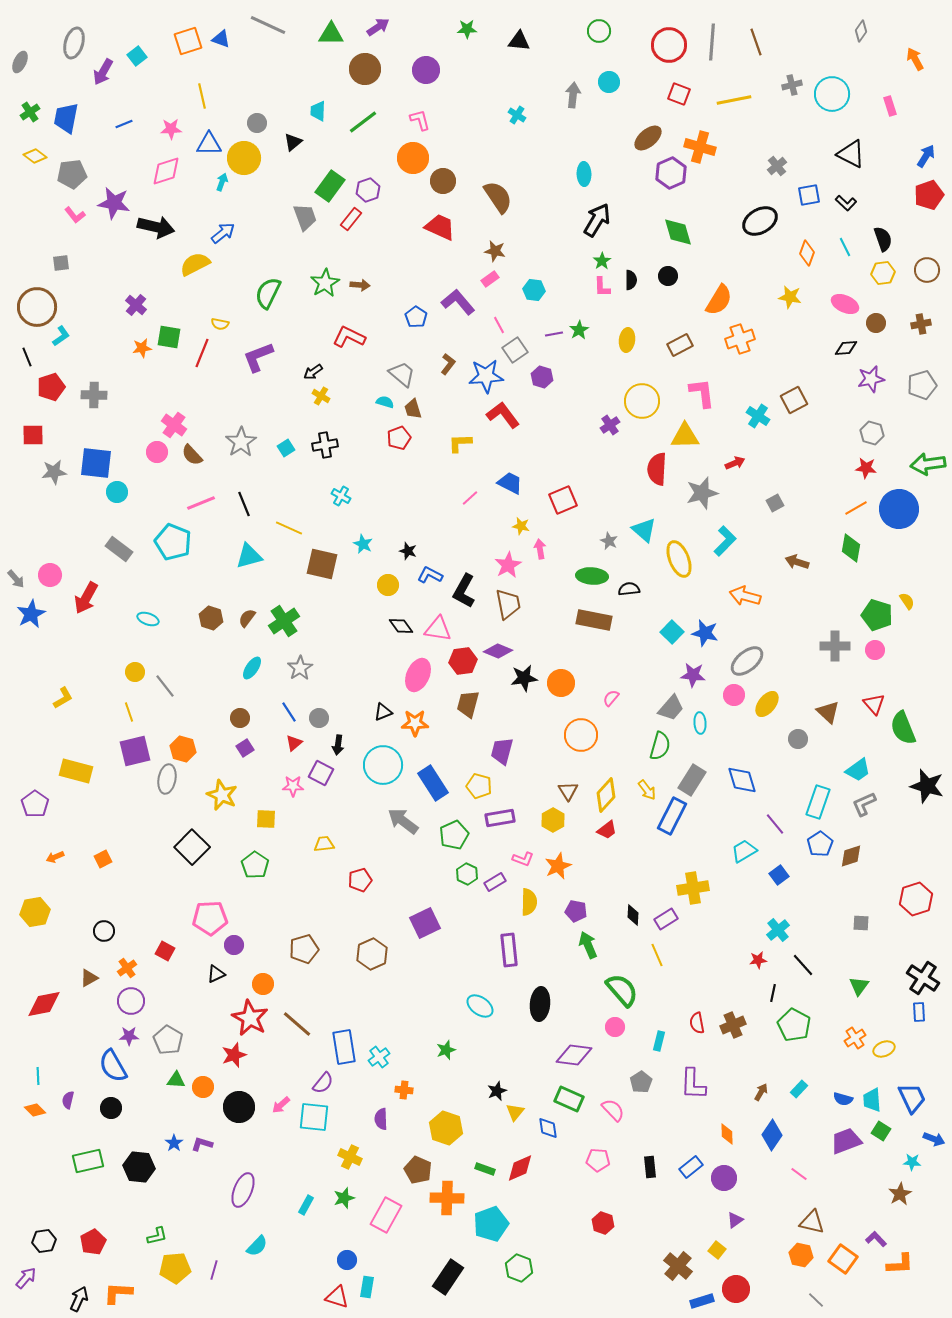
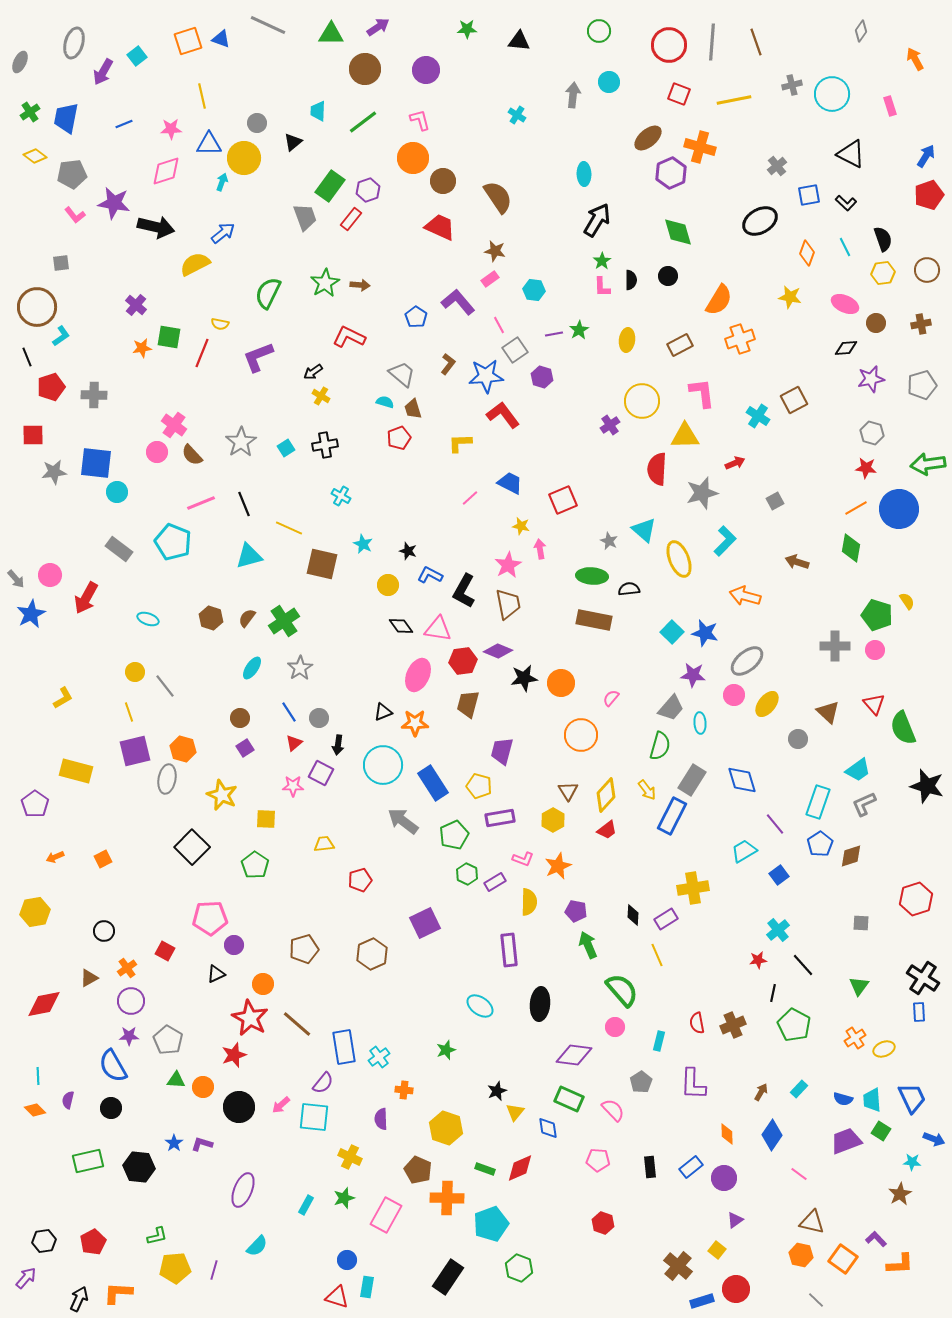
gray square at (775, 503): moved 2 px up
